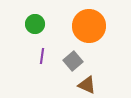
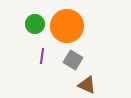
orange circle: moved 22 px left
gray square: moved 1 px up; rotated 18 degrees counterclockwise
